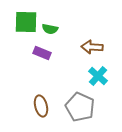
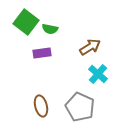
green square: rotated 35 degrees clockwise
brown arrow: moved 2 px left; rotated 145 degrees clockwise
purple rectangle: rotated 30 degrees counterclockwise
cyan cross: moved 2 px up
